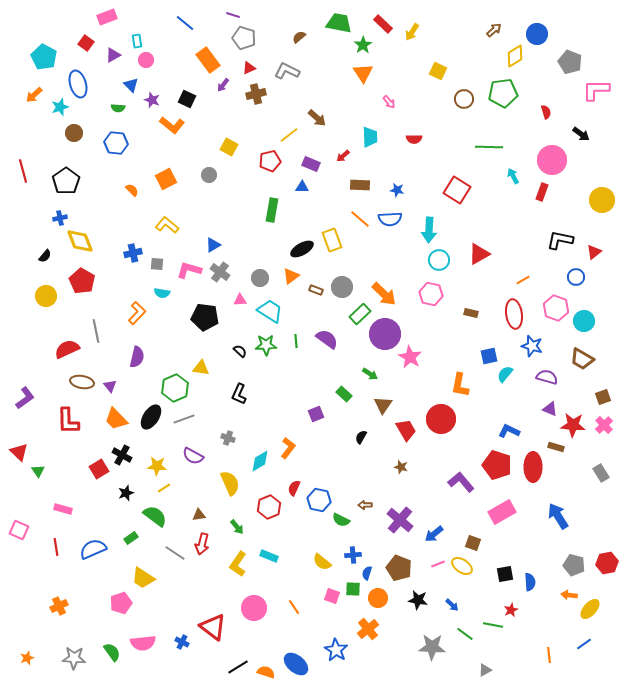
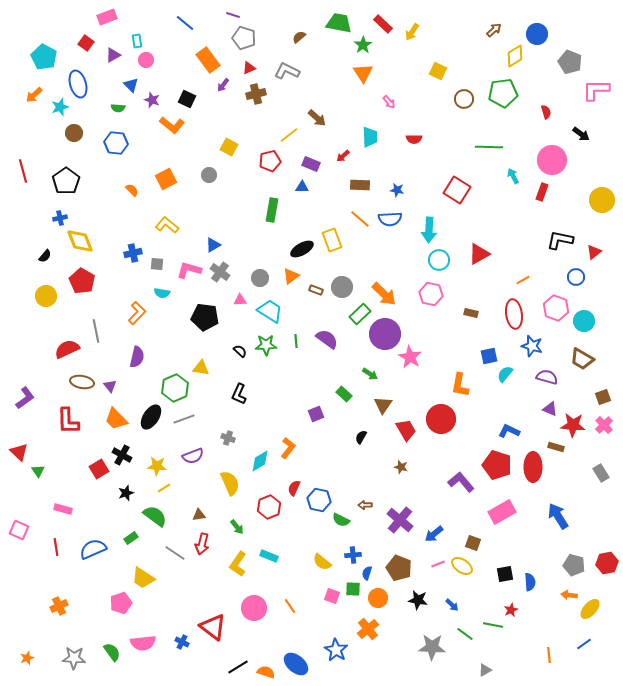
purple semicircle at (193, 456): rotated 50 degrees counterclockwise
orange line at (294, 607): moved 4 px left, 1 px up
